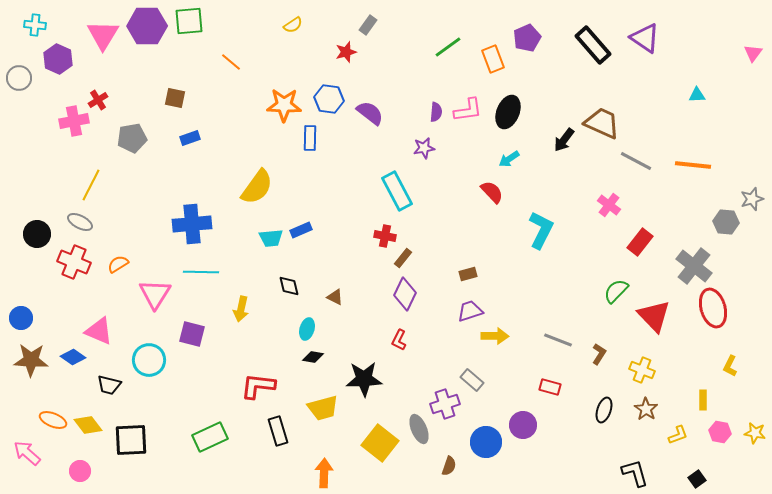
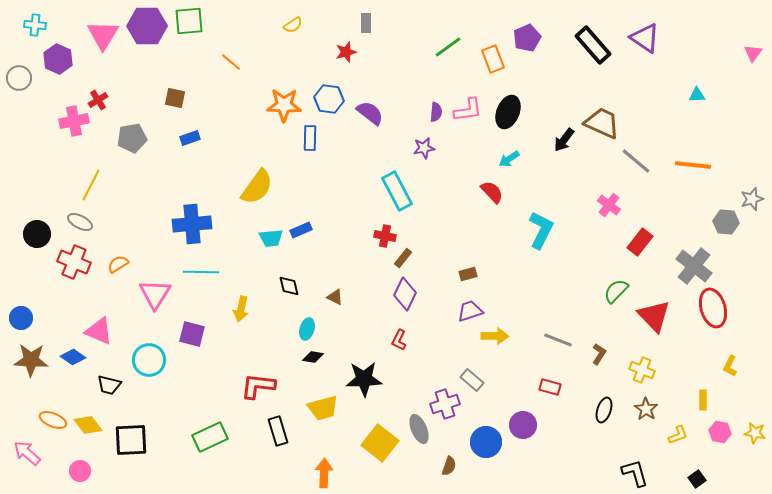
gray rectangle at (368, 25): moved 2 px left, 2 px up; rotated 36 degrees counterclockwise
gray line at (636, 161): rotated 12 degrees clockwise
